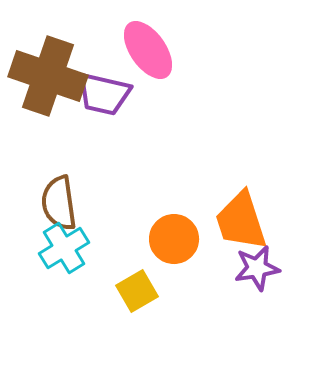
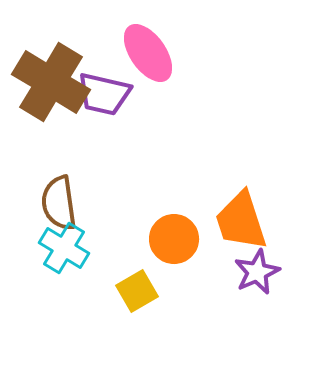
pink ellipse: moved 3 px down
brown cross: moved 3 px right, 6 px down; rotated 12 degrees clockwise
cyan cross: rotated 27 degrees counterclockwise
purple star: moved 4 px down; rotated 15 degrees counterclockwise
